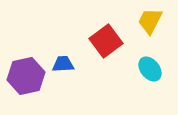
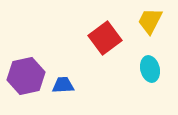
red square: moved 1 px left, 3 px up
blue trapezoid: moved 21 px down
cyan ellipse: rotated 25 degrees clockwise
